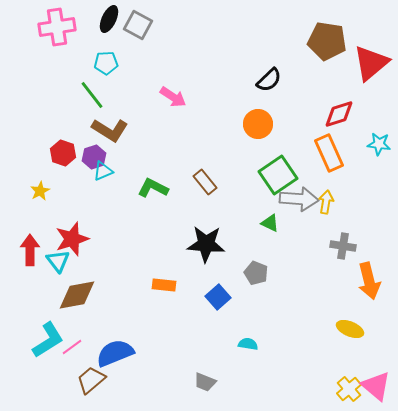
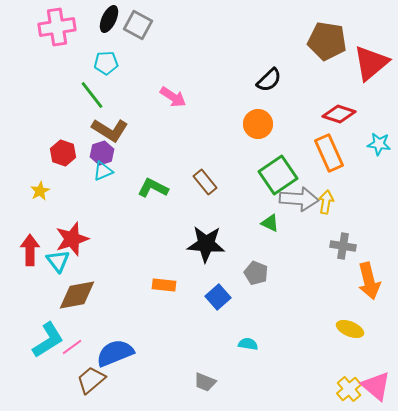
red diamond at (339, 114): rotated 36 degrees clockwise
purple hexagon at (94, 157): moved 8 px right, 4 px up
